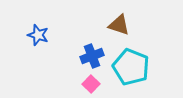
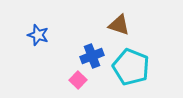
pink square: moved 13 px left, 4 px up
